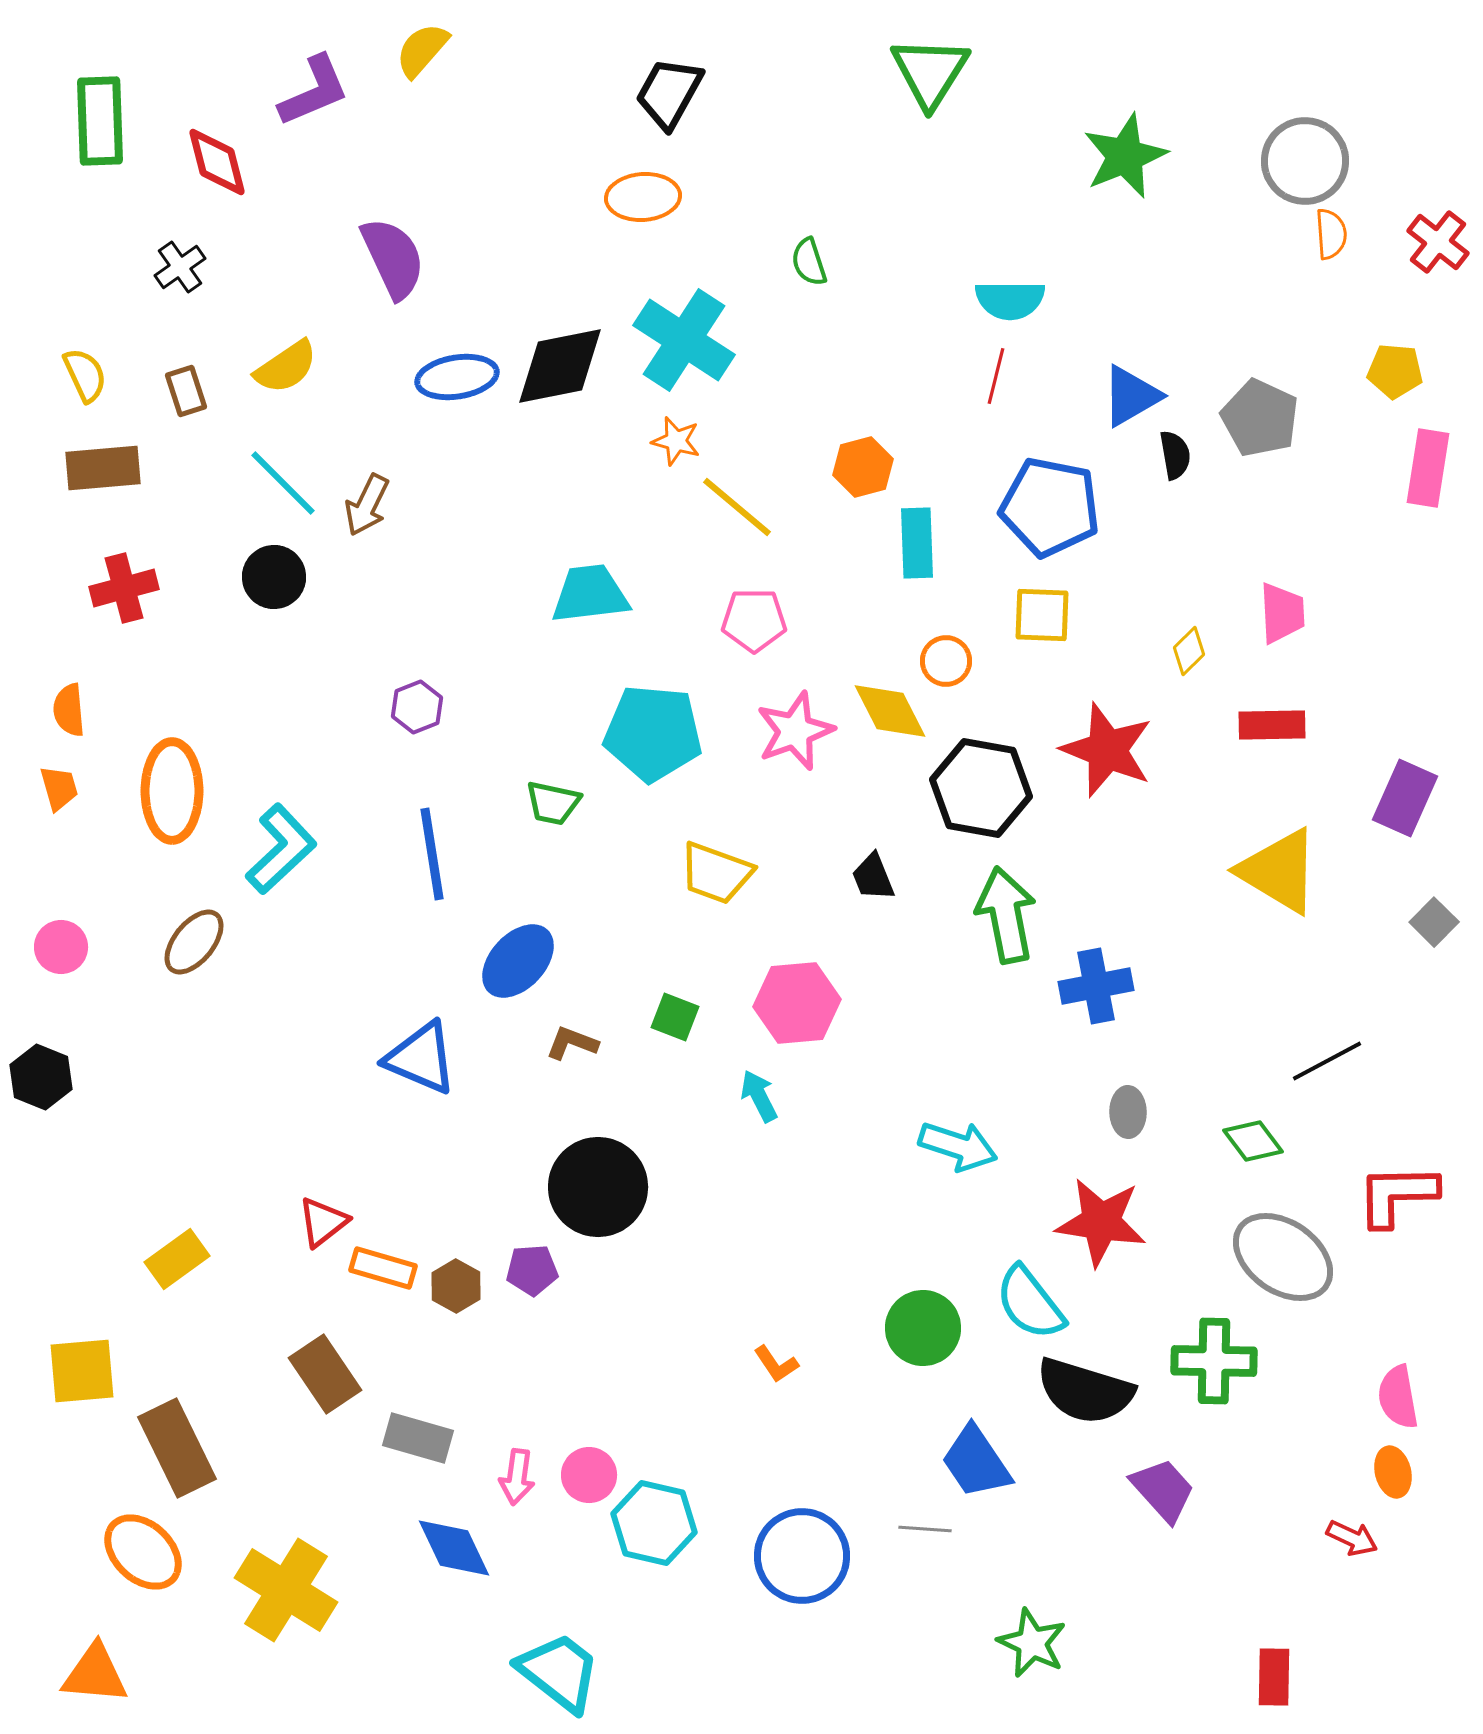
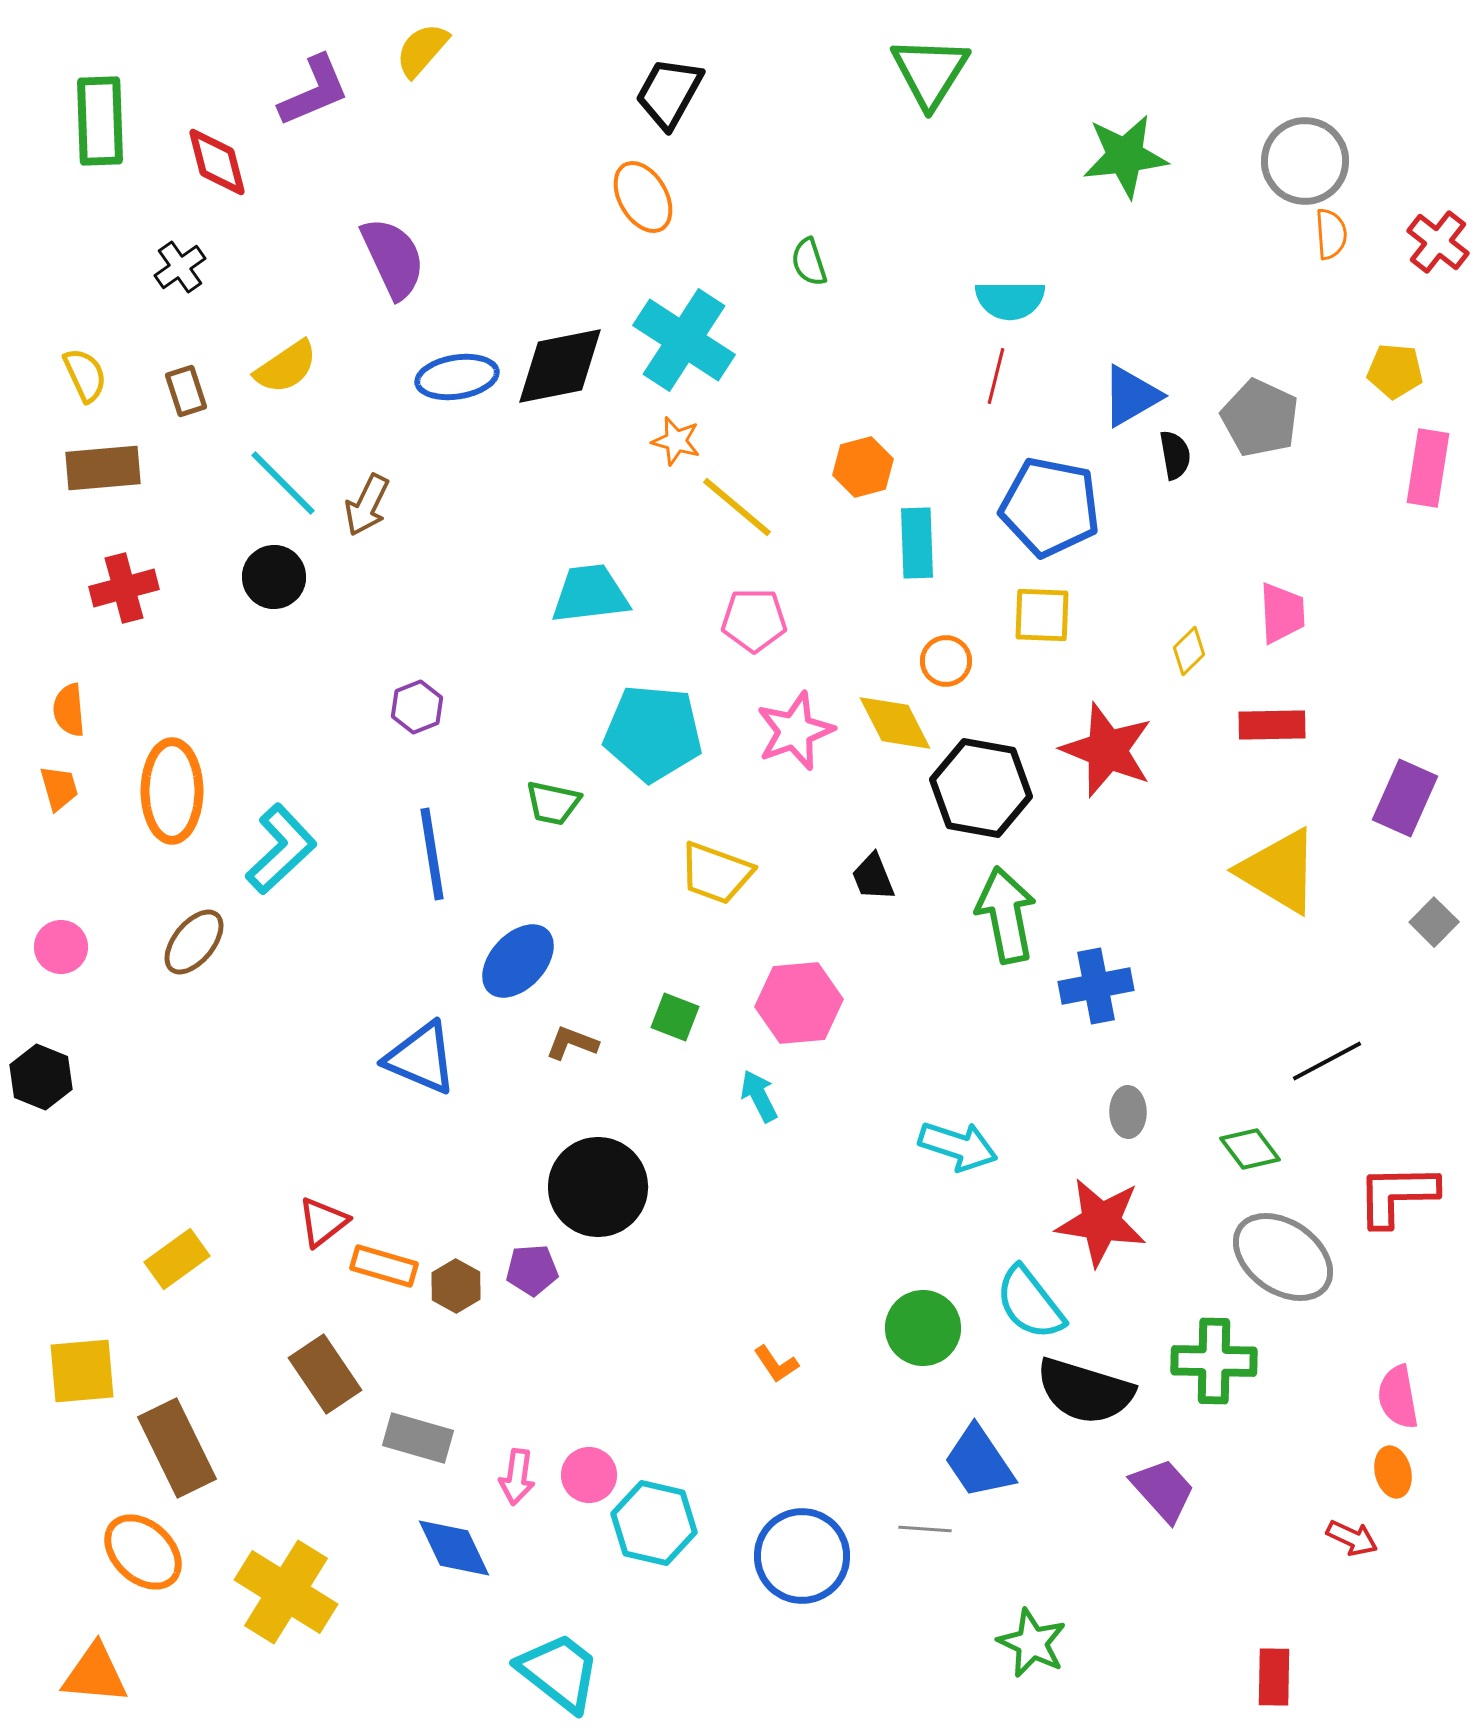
green star at (1125, 156): rotated 16 degrees clockwise
orange ellipse at (643, 197): rotated 64 degrees clockwise
yellow diamond at (890, 711): moved 5 px right, 12 px down
pink hexagon at (797, 1003): moved 2 px right
green diamond at (1253, 1141): moved 3 px left, 8 px down
orange rectangle at (383, 1268): moved 1 px right, 2 px up
blue trapezoid at (976, 1462): moved 3 px right
yellow cross at (286, 1590): moved 2 px down
